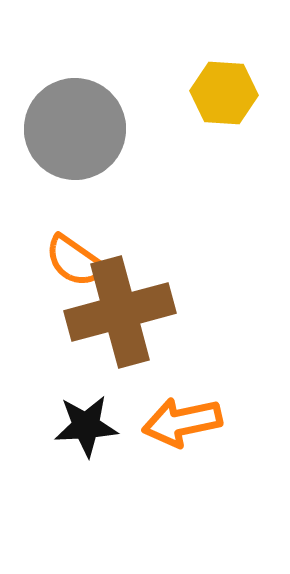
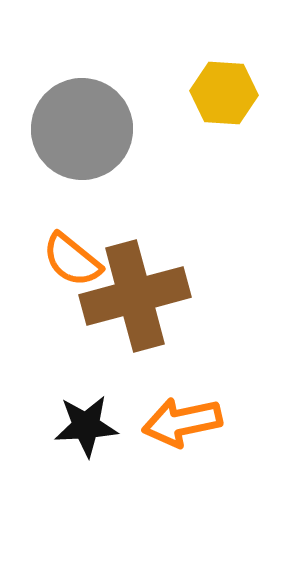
gray circle: moved 7 px right
orange semicircle: moved 3 px left, 1 px up; rotated 4 degrees clockwise
brown cross: moved 15 px right, 16 px up
